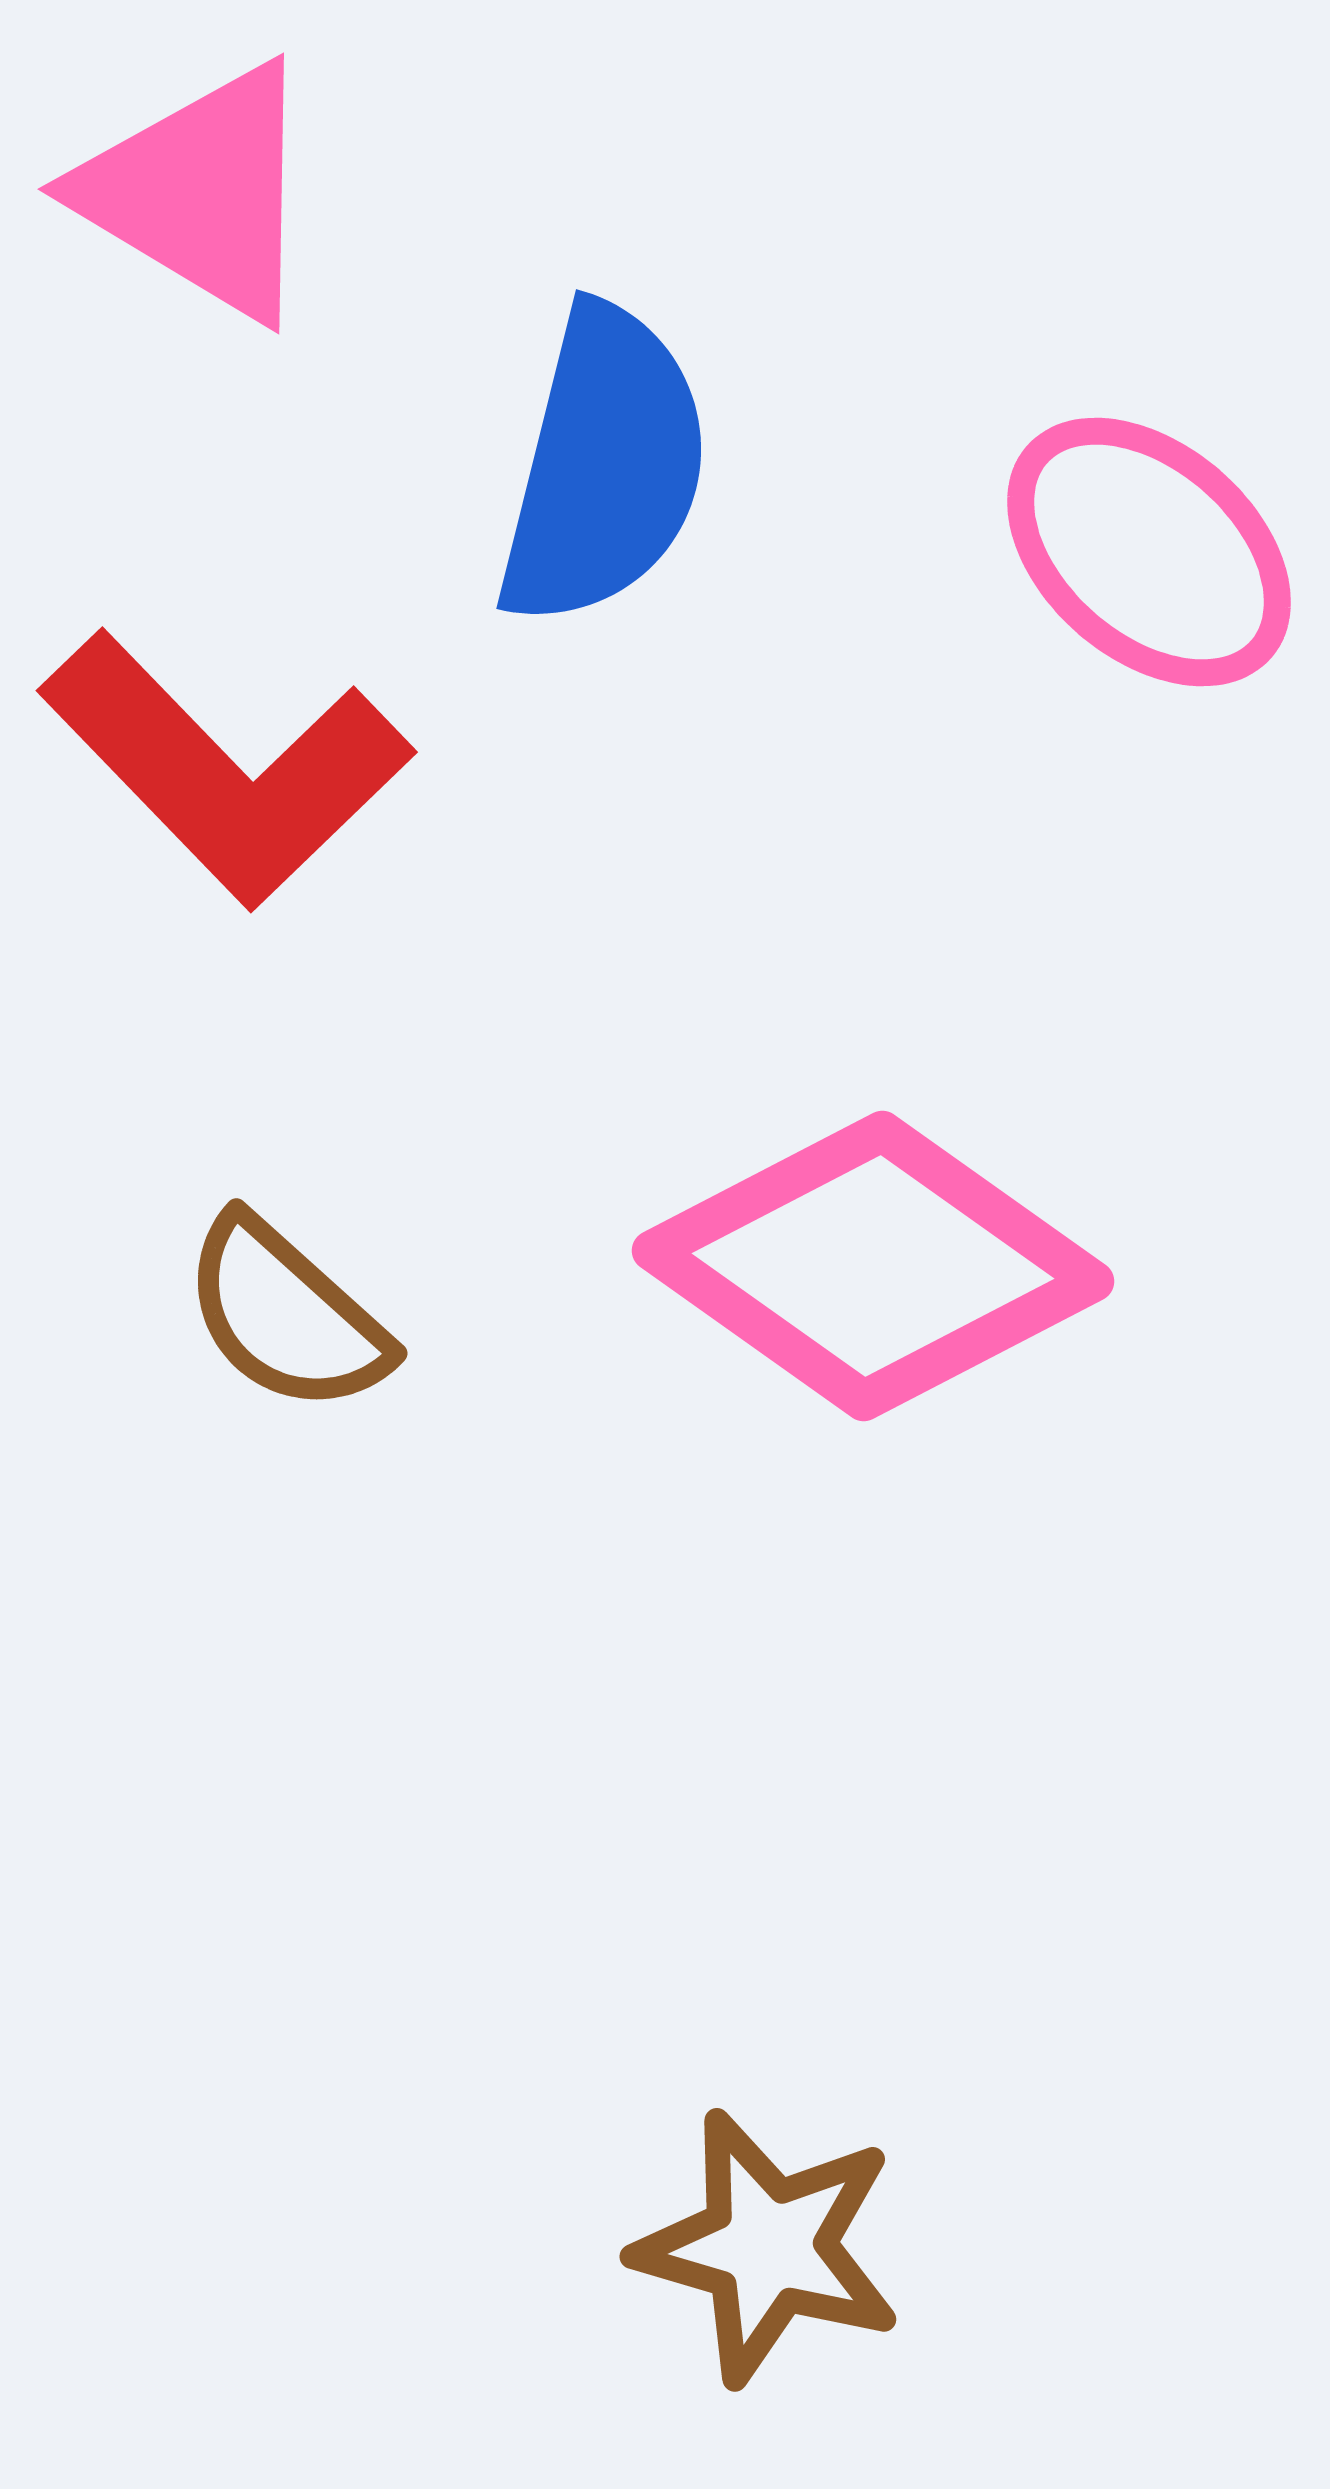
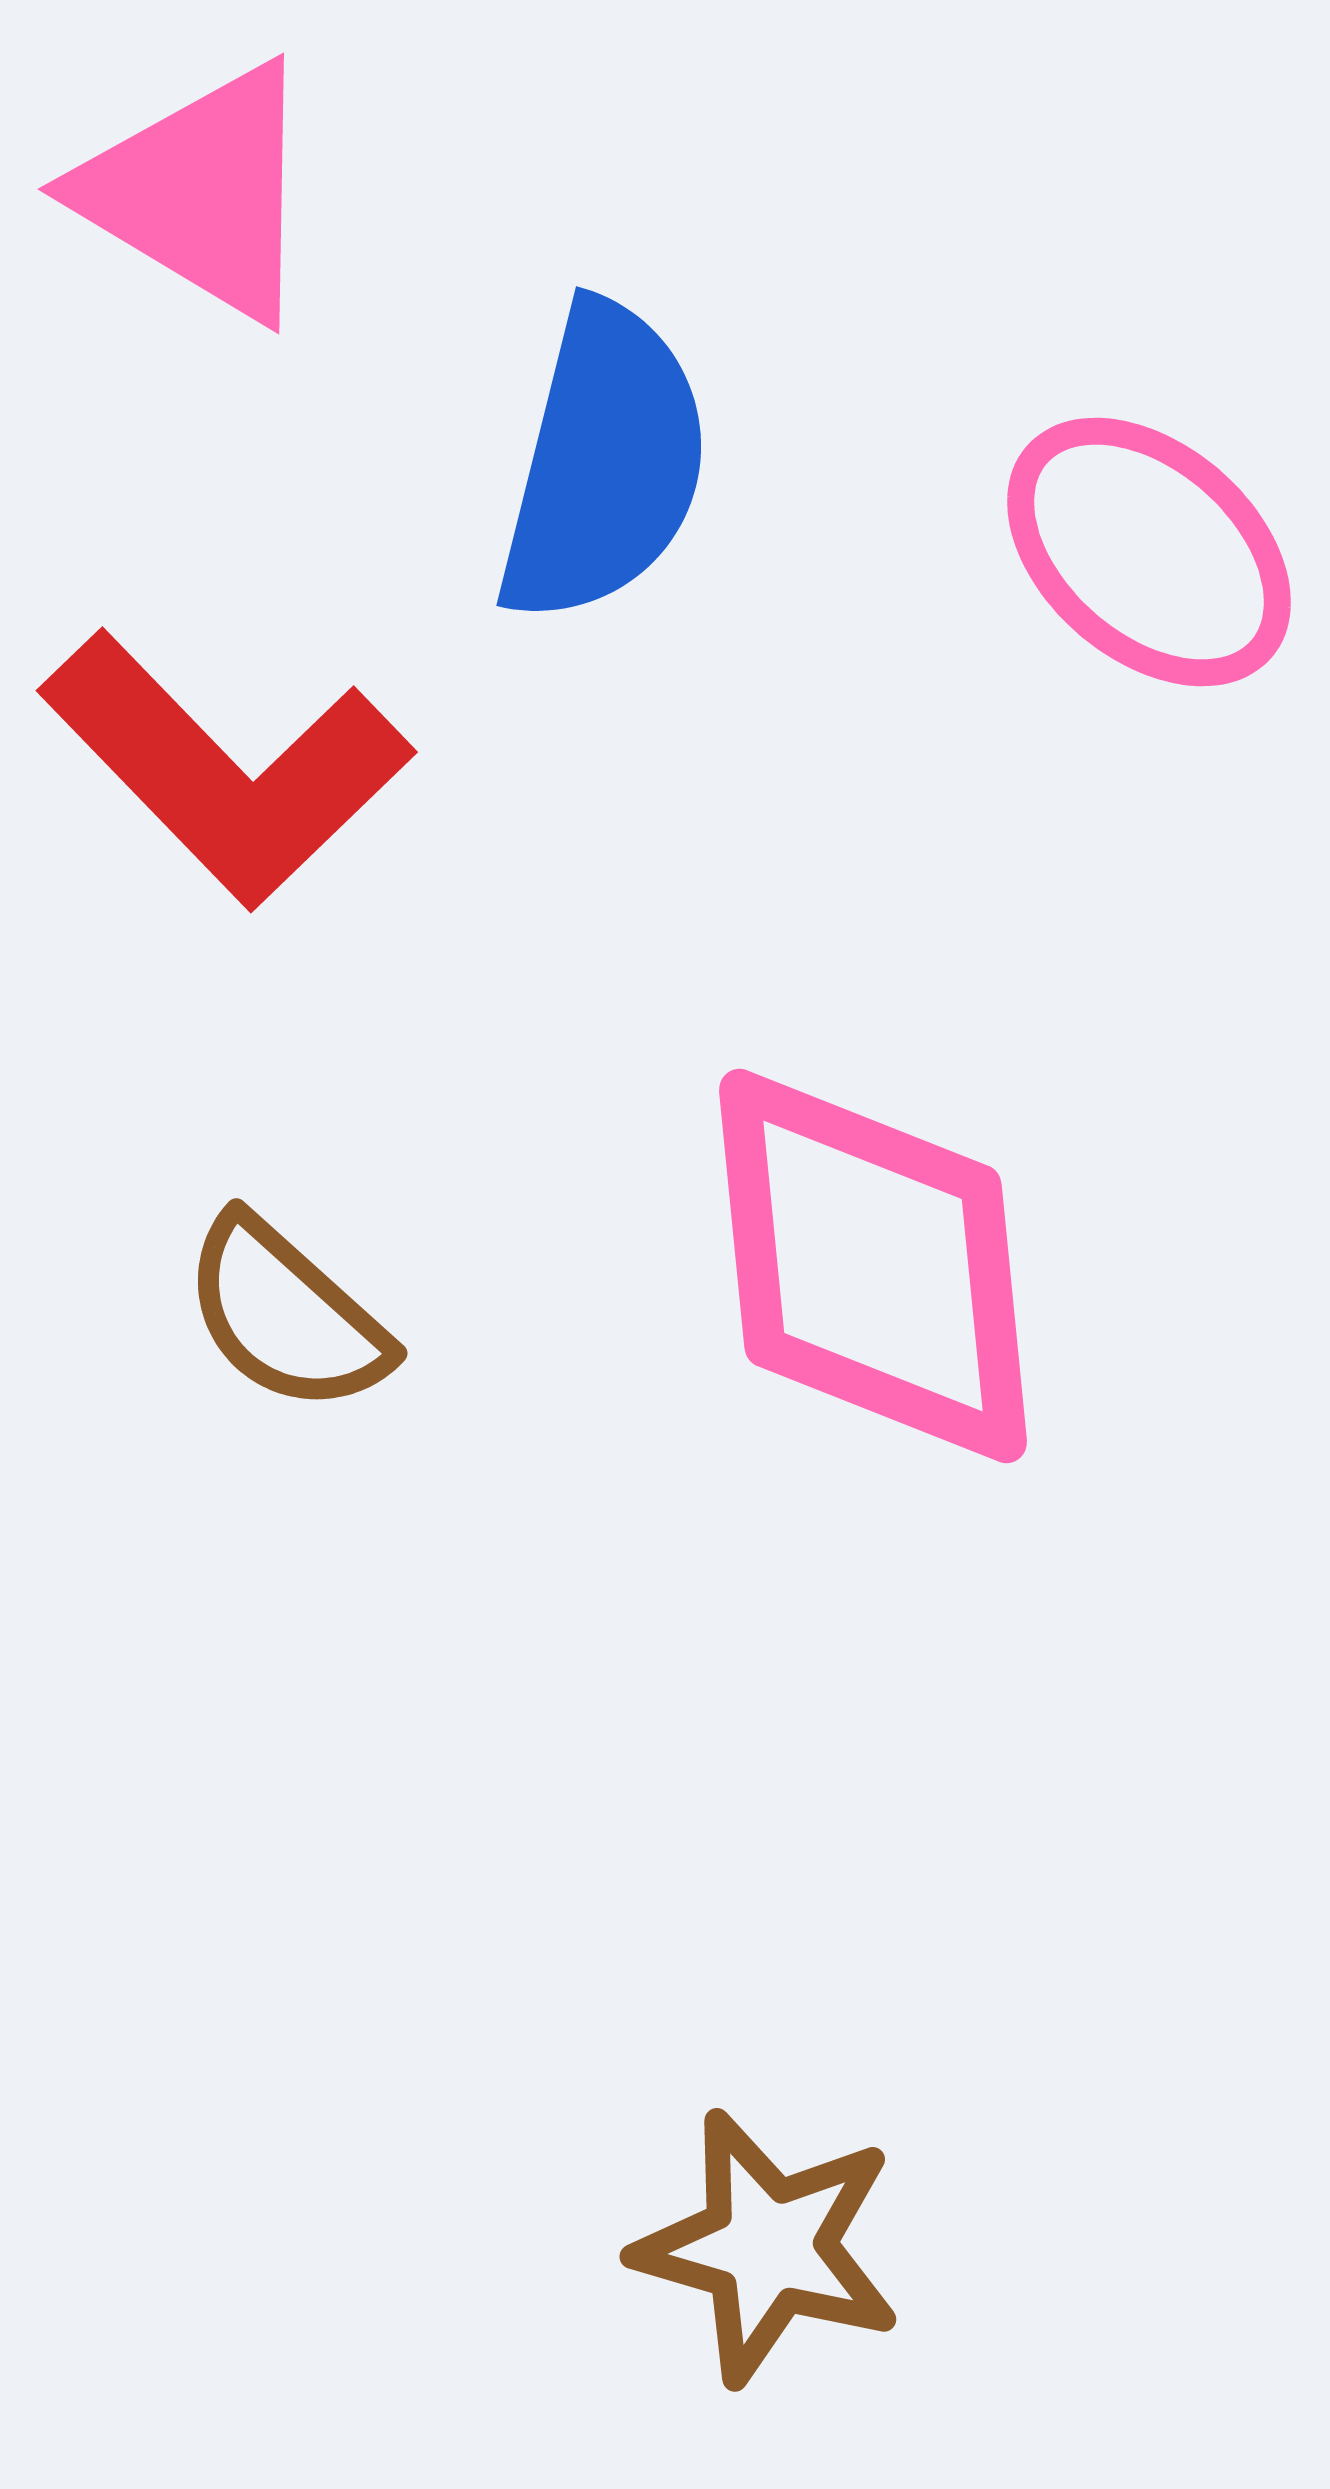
blue semicircle: moved 3 px up
pink diamond: rotated 49 degrees clockwise
